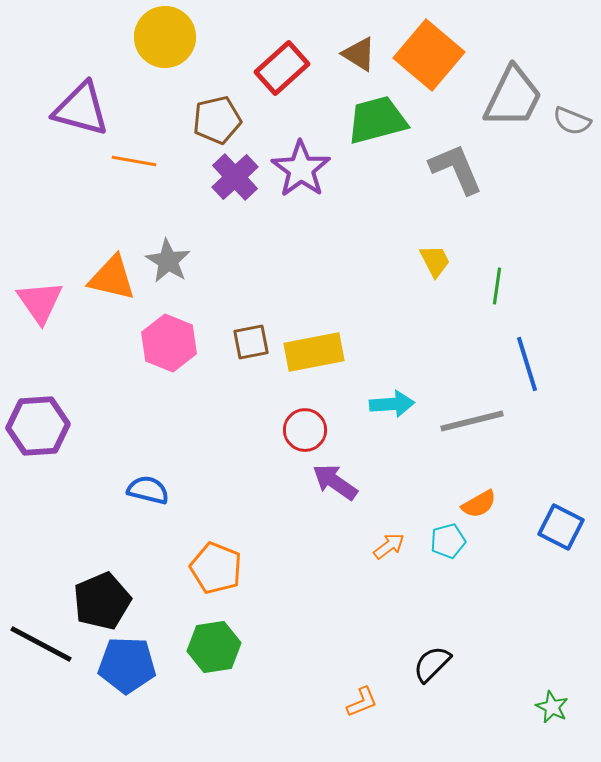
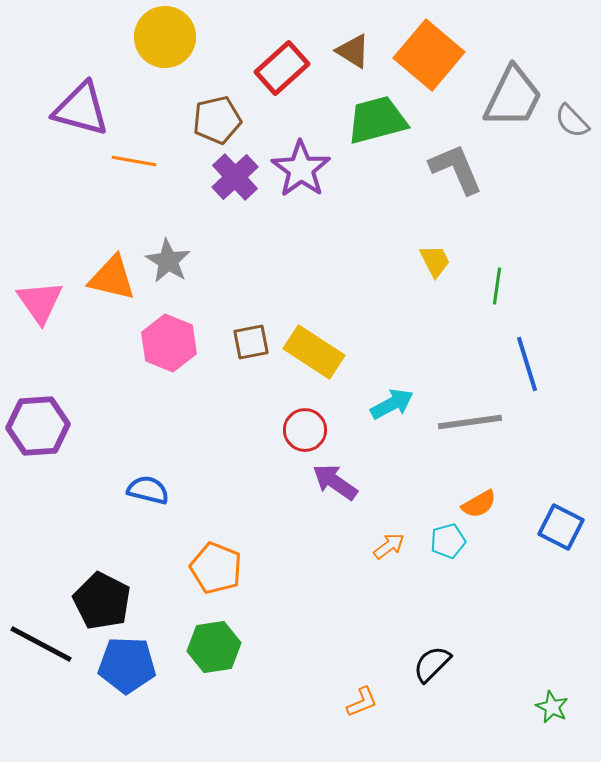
brown triangle: moved 6 px left, 3 px up
gray semicircle: rotated 24 degrees clockwise
yellow rectangle: rotated 44 degrees clockwise
cyan arrow: rotated 24 degrees counterclockwise
gray line: moved 2 px left, 1 px down; rotated 6 degrees clockwise
black pentagon: rotated 22 degrees counterclockwise
